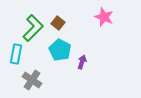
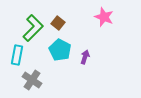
cyan rectangle: moved 1 px right, 1 px down
purple arrow: moved 3 px right, 5 px up
